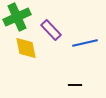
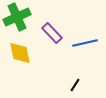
purple rectangle: moved 1 px right, 3 px down
yellow diamond: moved 6 px left, 5 px down
black line: rotated 56 degrees counterclockwise
